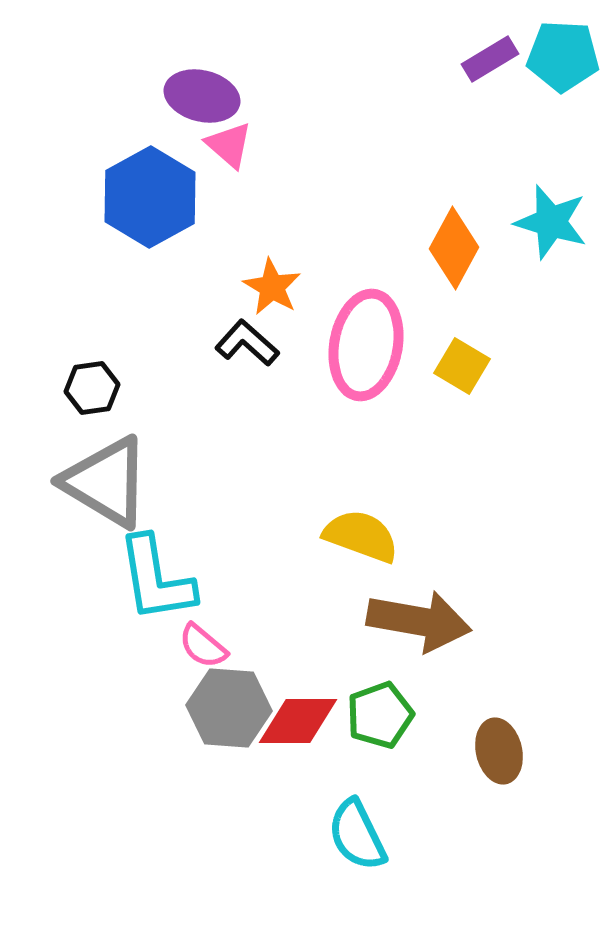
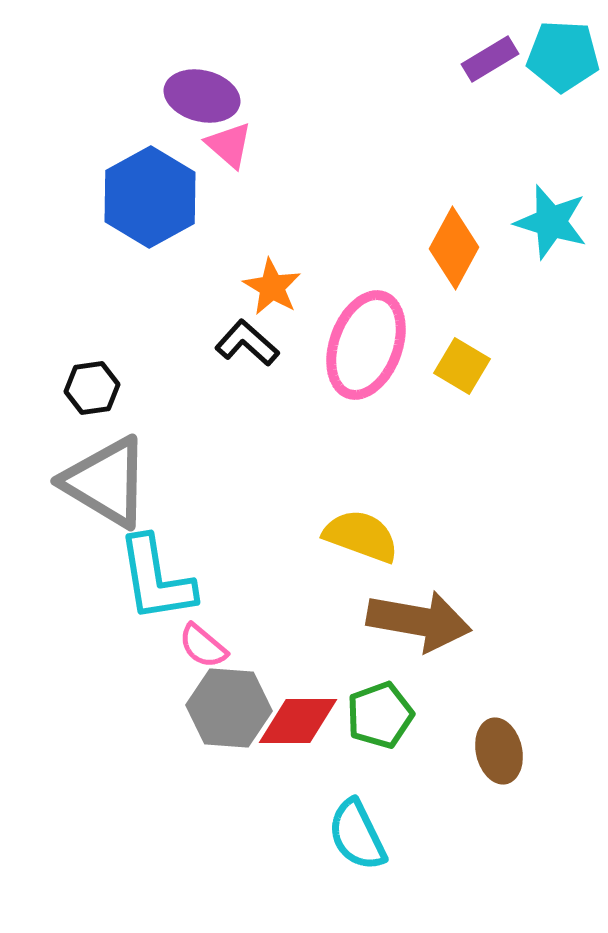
pink ellipse: rotated 10 degrees clockwise
